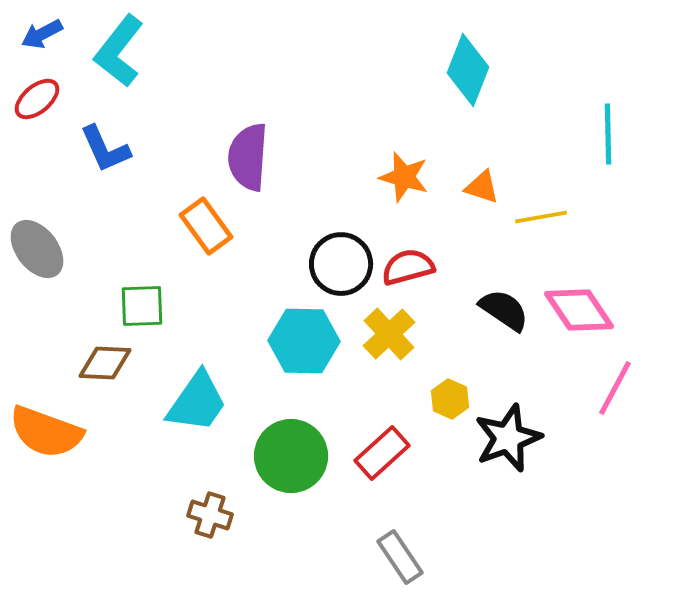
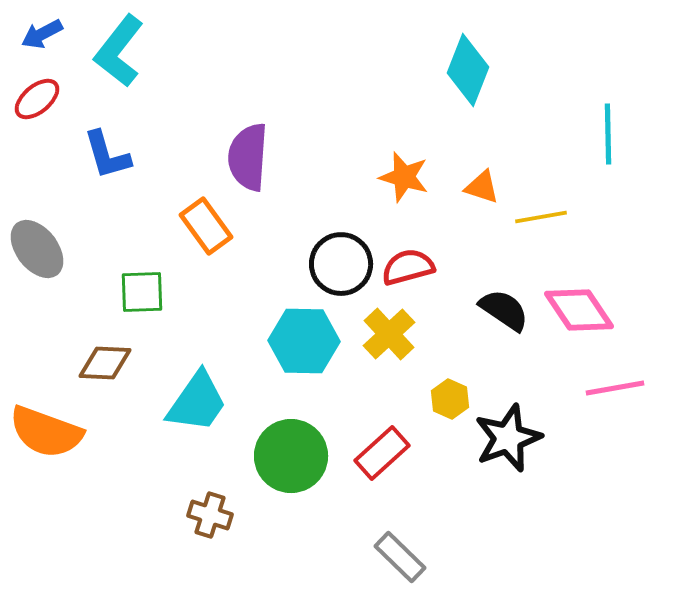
blue L-shape: moved 2 px right, 6 px down; rotated 8 degrees clockwise
green square: moved 14 px up
pink line: rotated 52 degrees clockwise
gray rectangle: rotated 12 degrees counterclockwise
